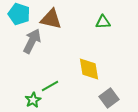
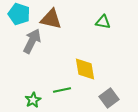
green triangle: rotated 14 degrees clockwise
yellow diamond: moved 4 px left
green line: moved 12 px right, 4 px down; rotated 18 degrees clockwise
